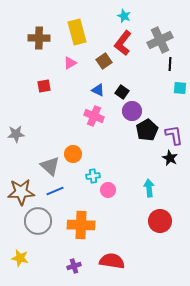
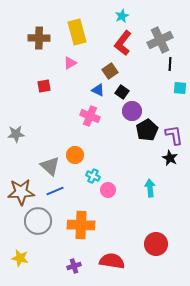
cyan star: moved 2 px left; rotated 24 degrees clockwise
brown square: moved 6 px right, 10 px down
pink cross: moved 4 px left
orange circle: moved 2 px right, 1 px down
cyan cross: rotated 32 degrees clockwise
cyan arrow: moved 1 px right
red circle: moved 4 px left, 23 px down
